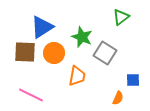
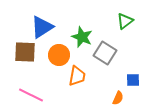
green triangle: moved 4 px right, 4 px down
orange circle: moved 5 px right, 2 px down
